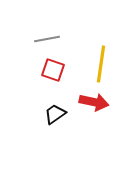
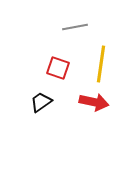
gray line: moved 28 px right, 12 px up
red square: moved 5 px right, 2 px up
black trapezoid: moved 14 px left, 12 px up
